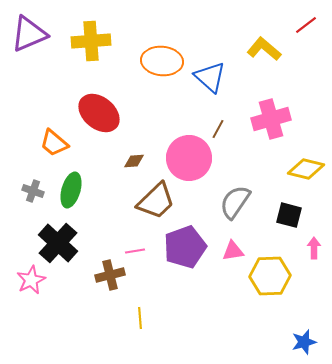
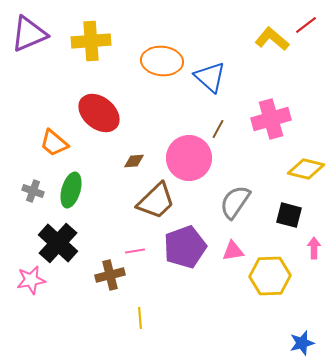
yellow L-shape: moved 8 px right, 10 px up
pink star: rotated 16 degrees clockwise
blue star: moved 2 px left, 1 px down
